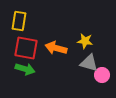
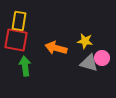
red square: moved 10 px left, 8 px up
green arrow: moved 3 px up; rotated 114 degrees counterclockwise
pink circle: moved 17 px up
